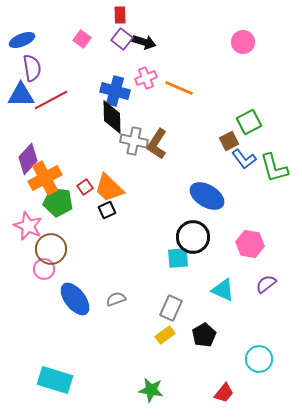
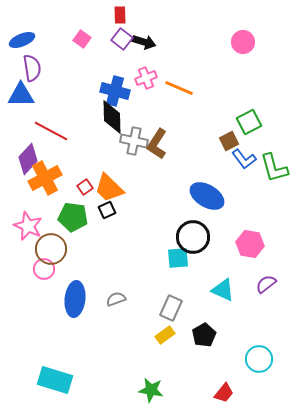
red line at (51, 100): moved 31 px down; rotated 56 degrees clockwise
green pentagon at (58, 202): moved 15 px right, 15 px down
blue ellipse at (75, 299): rotated 44 degrees clockwise
